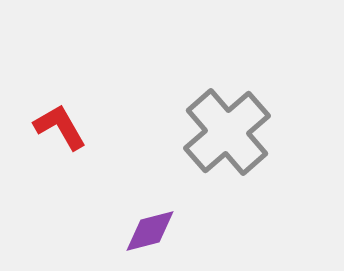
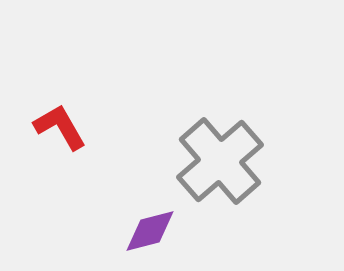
gray cross: moved 7 px left, 29 px down
